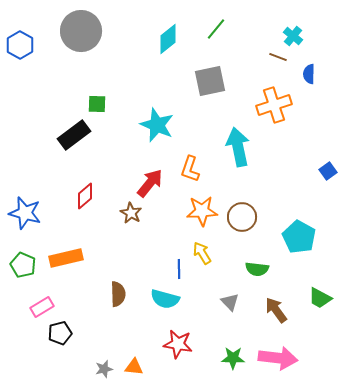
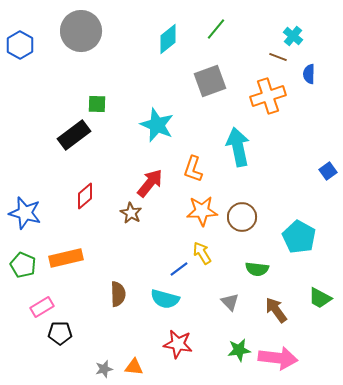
gray square: rotated 8 degrees counterclockwise
orange cross: moved 6 px left, 9 px up
orange L-shape: moved 3 px right
blue line: rotated 54 degrees clockwise
black pentagon: rotated 15 degrees clockwise
green star: moved 6 px right, 8 px up; rotated 10 degrees counterclockwise
